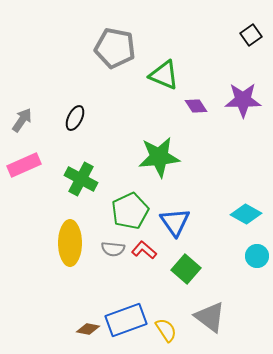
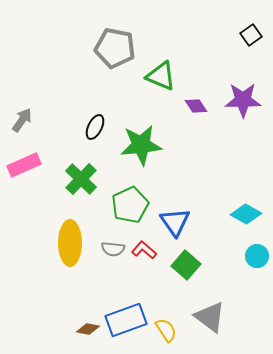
green triangle: moved 3 px left, 1 px down
black ellipse: moved 20 px right, 9 px down
green star: moved 18 px left, 12 px up
green cross: rotated 16 degrees clockwise
green pentagon: moved 6 px up
green square: moved 4 px up
